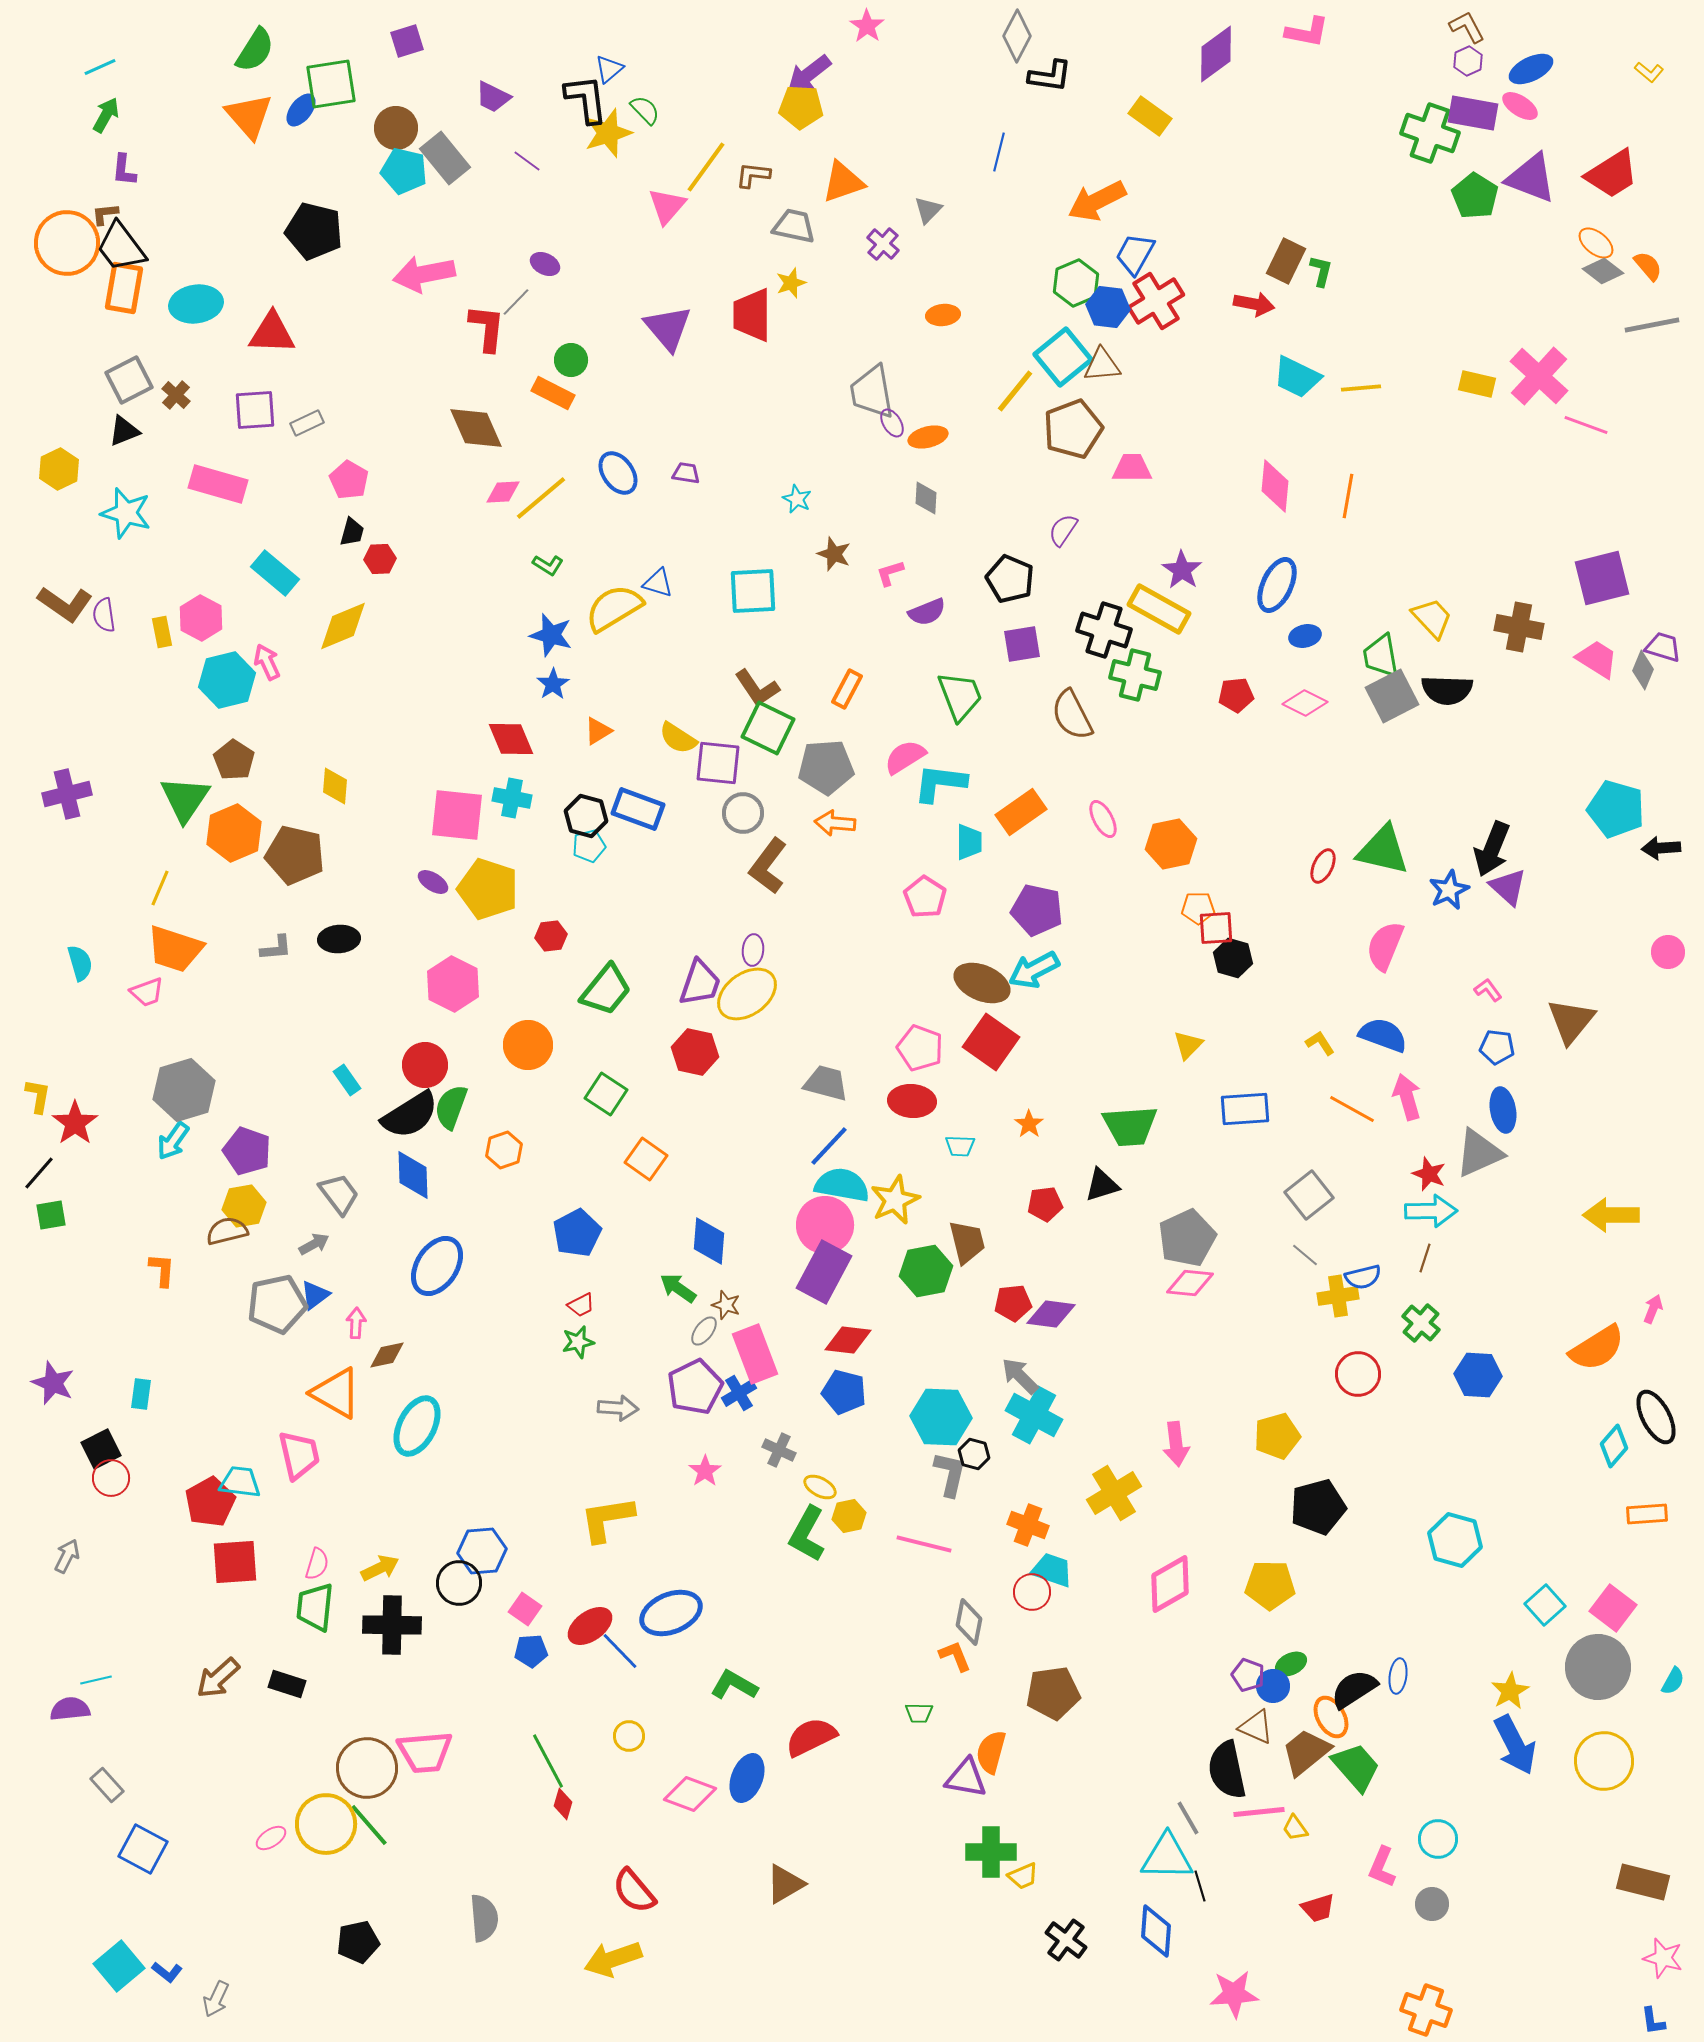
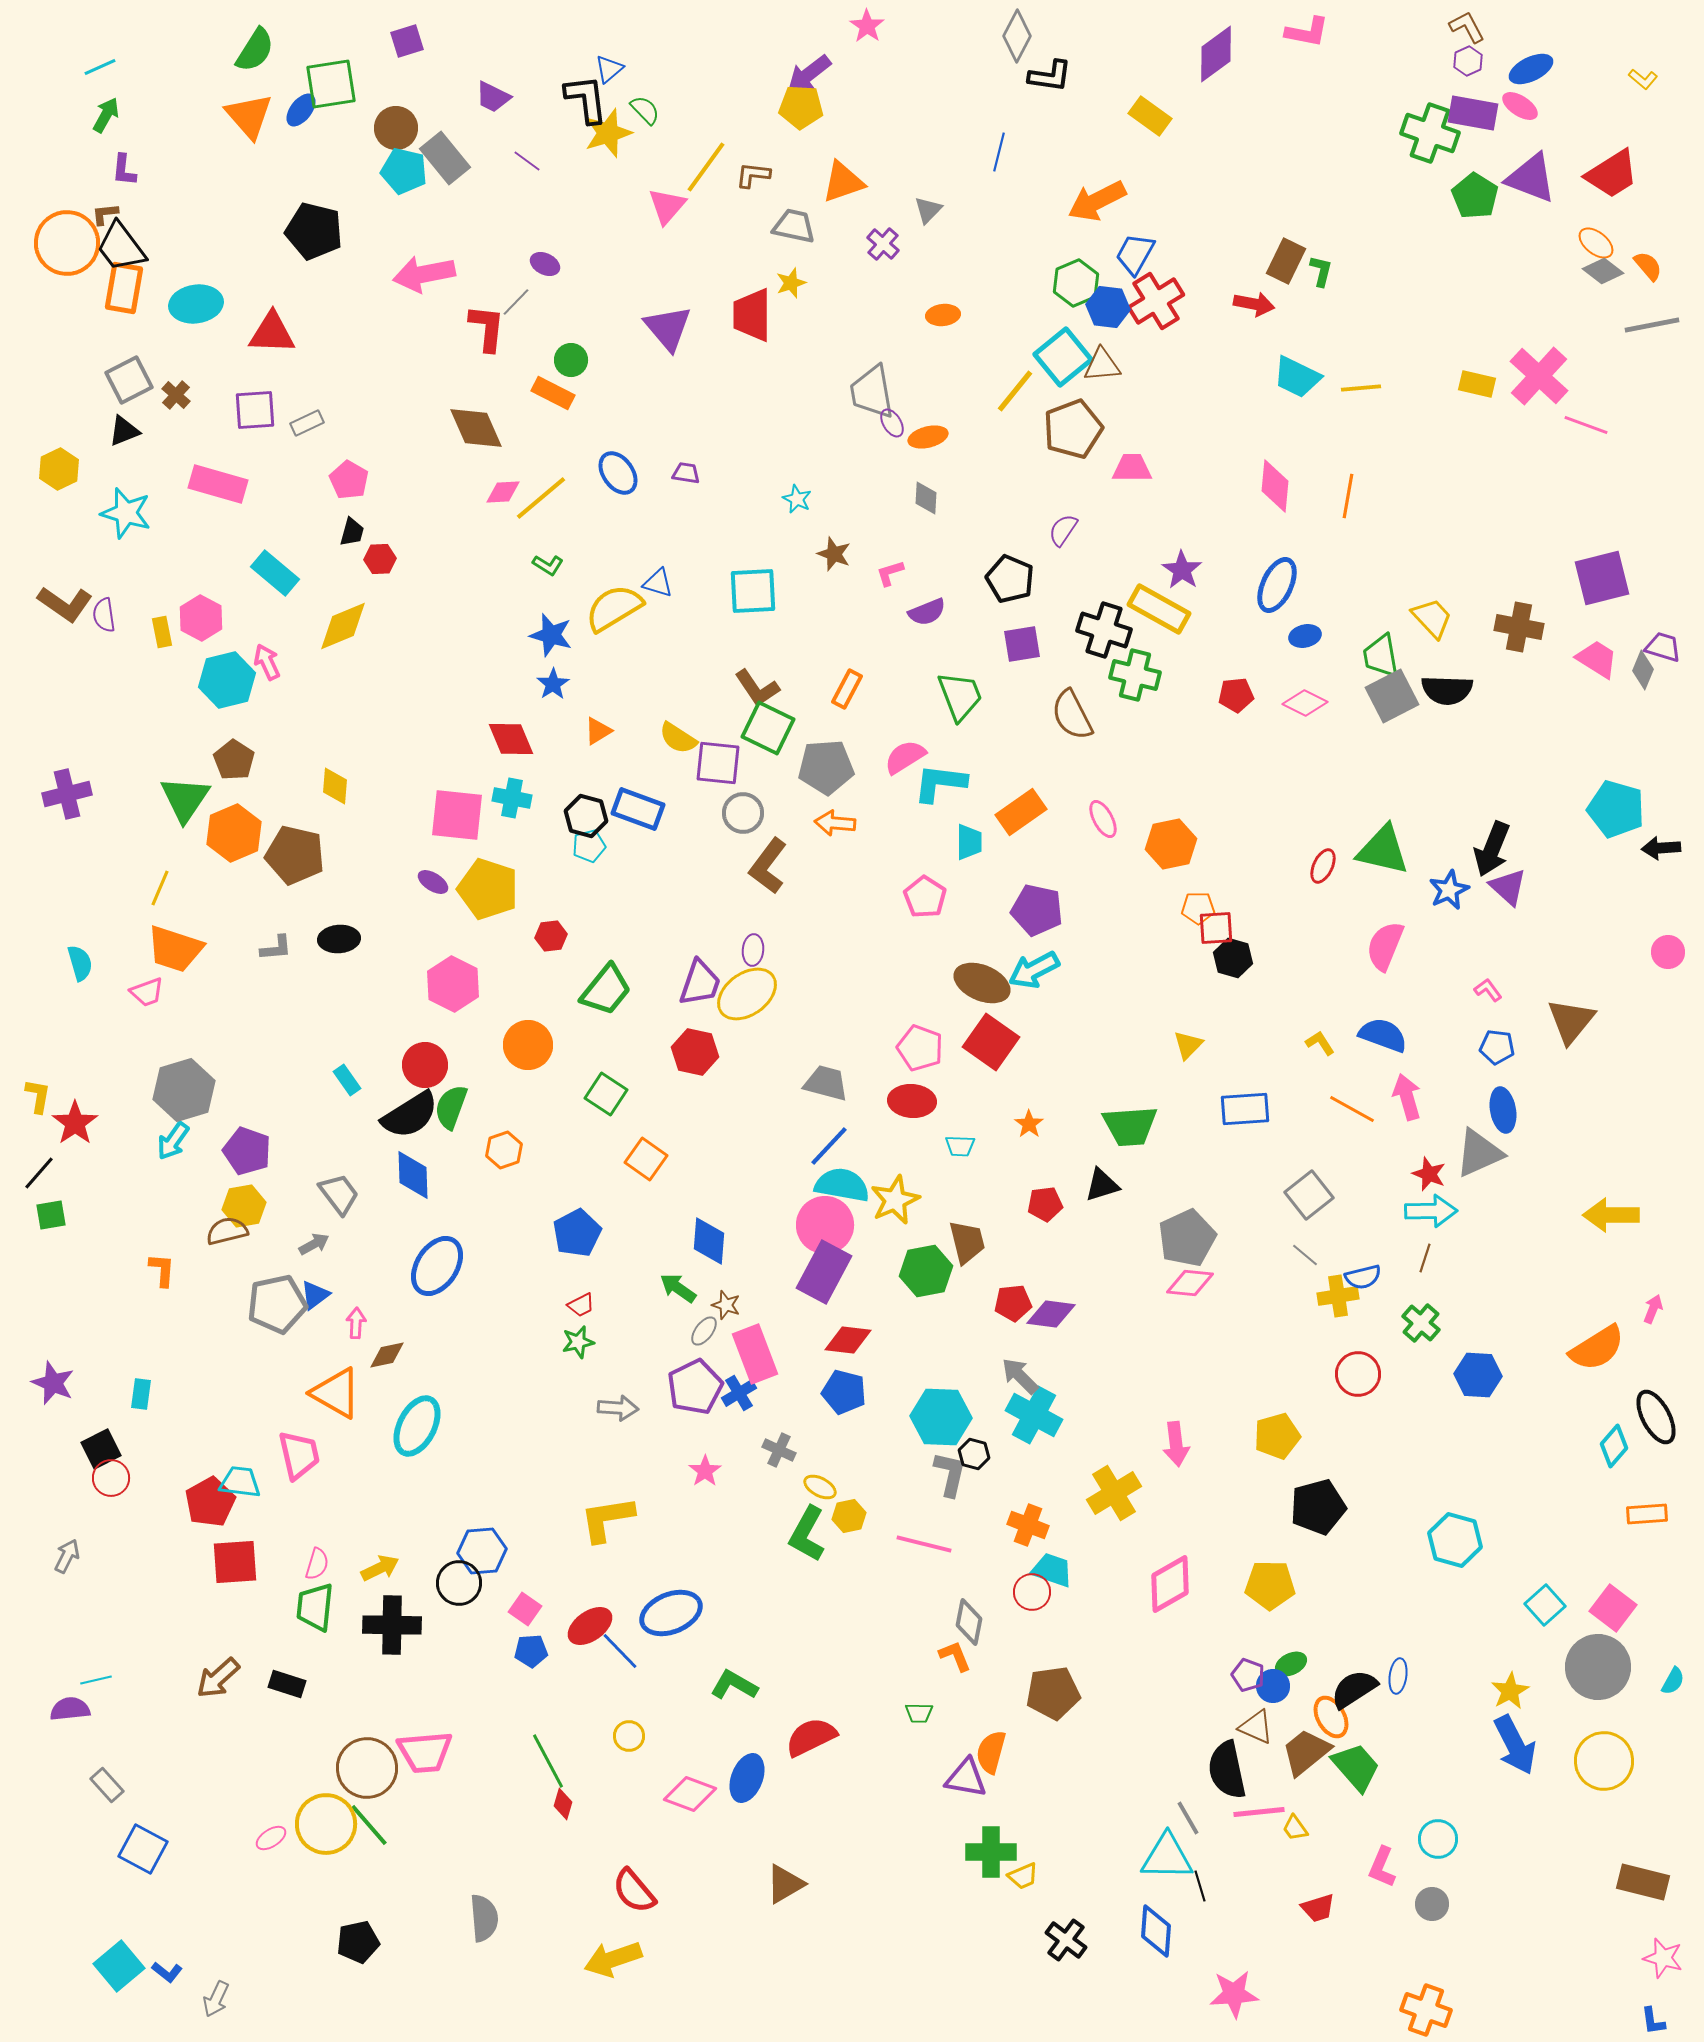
yellow L-shape at (1649, 72): moved 6 px left, 7 px down
